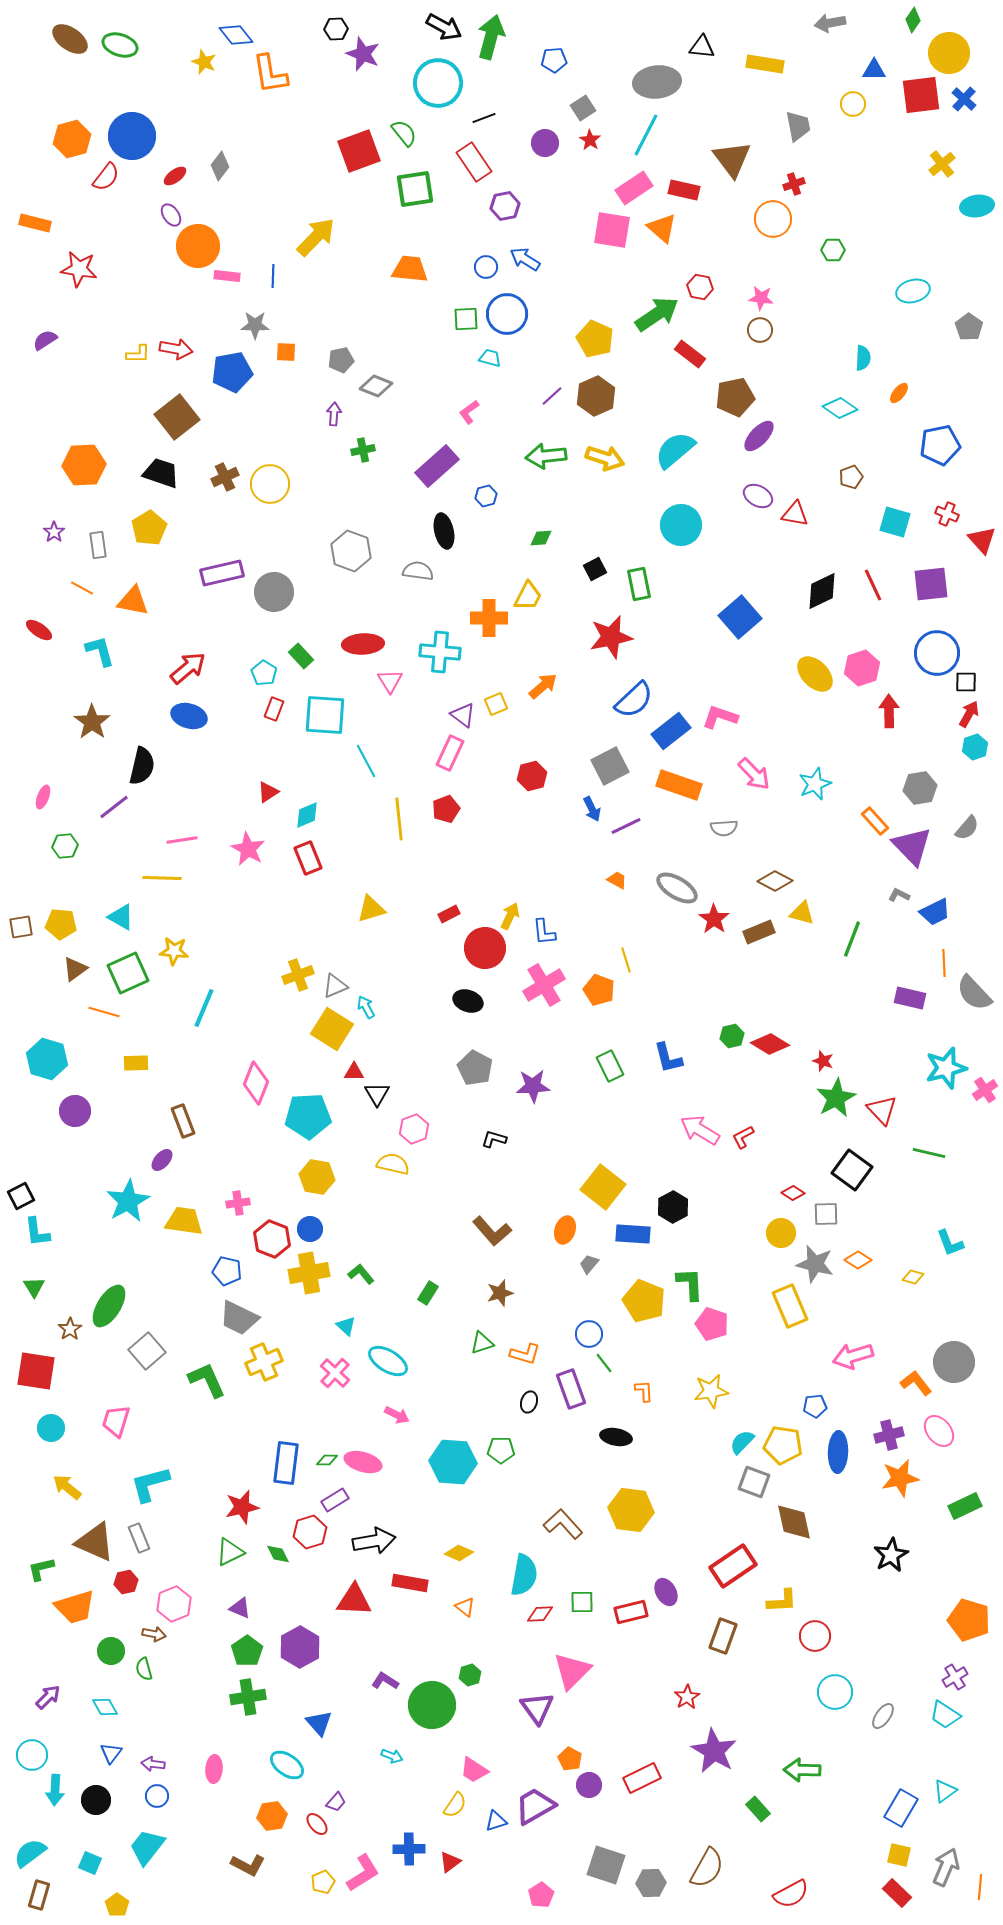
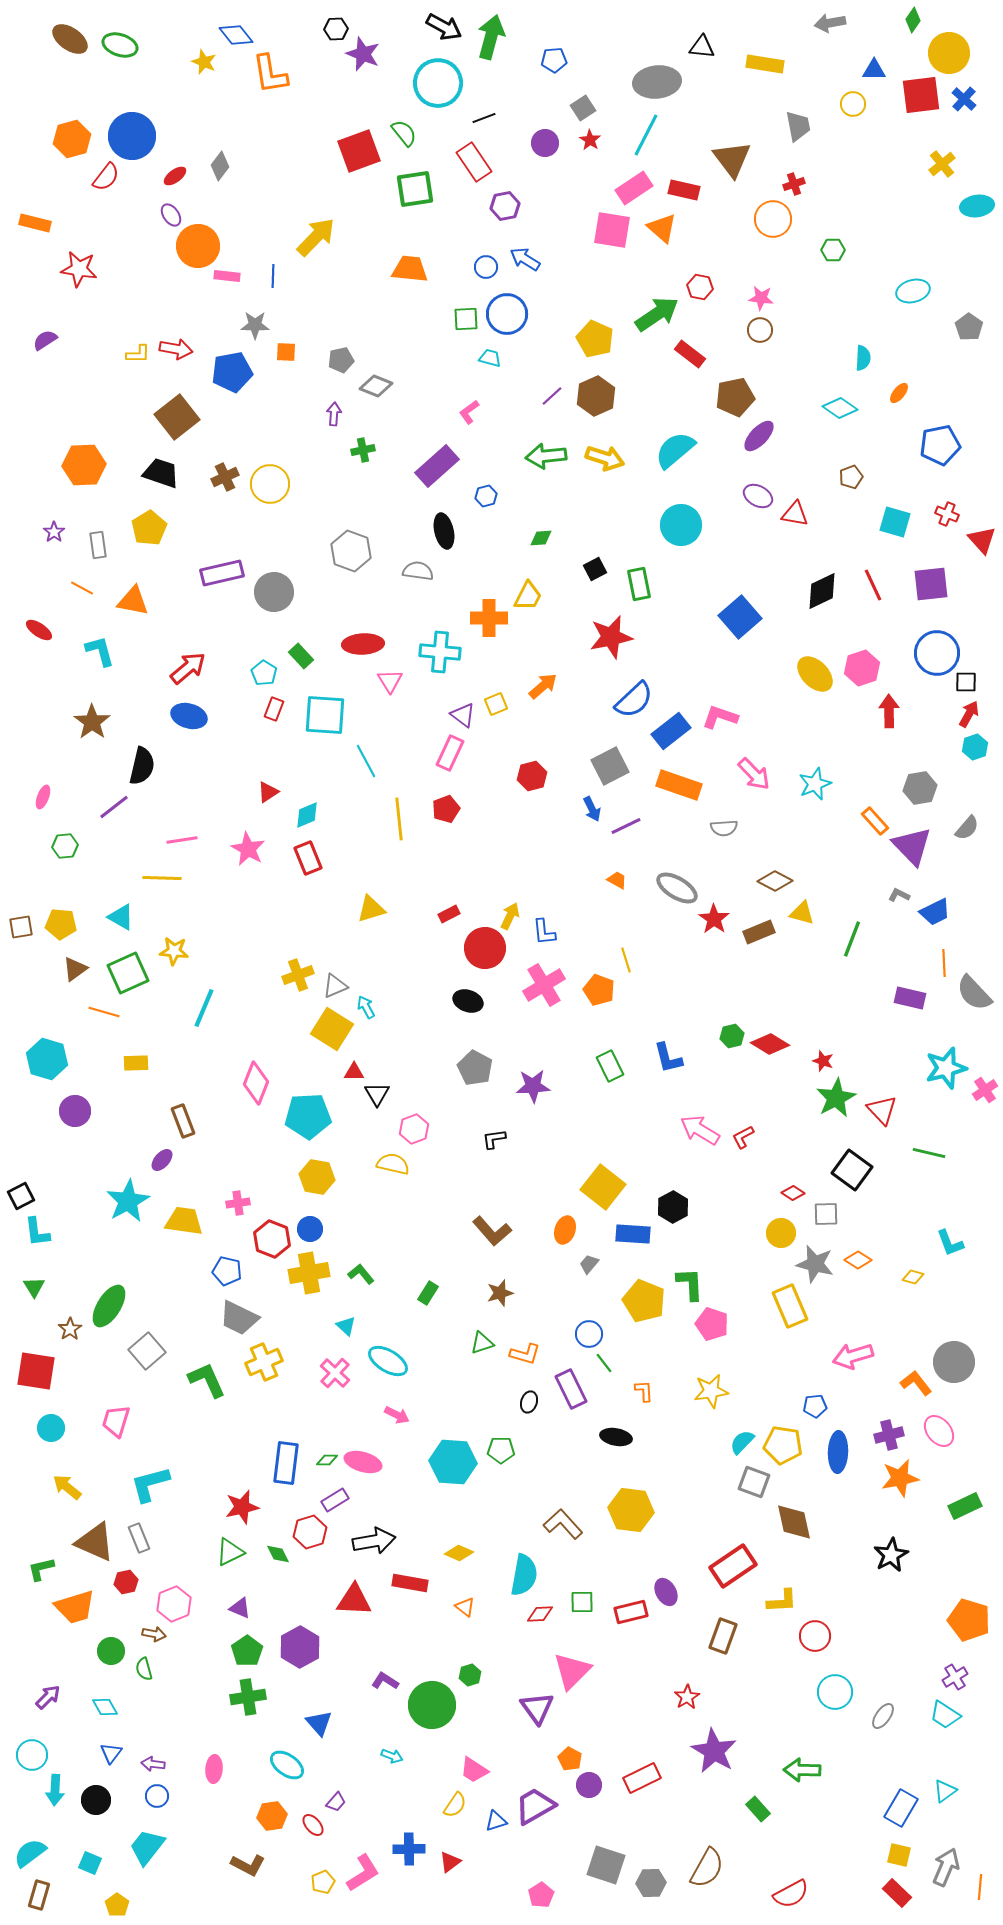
black L-shape at (494, 1139): rotated 25 degrees counterclockwise
purple rectangle at (571, 1389): rotated 6 degrees counterclockwise
red ellipse at (317, 1824): moved 4 px left, 1 px down
